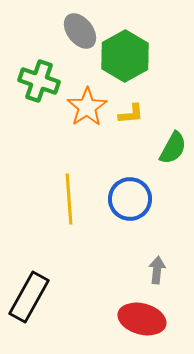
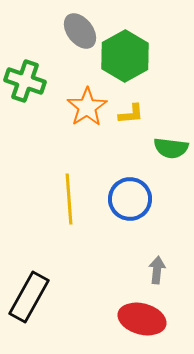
green cross: moved 14 px left
green semicircle: moved 2 px left; rotated 68 degrees clockwise
